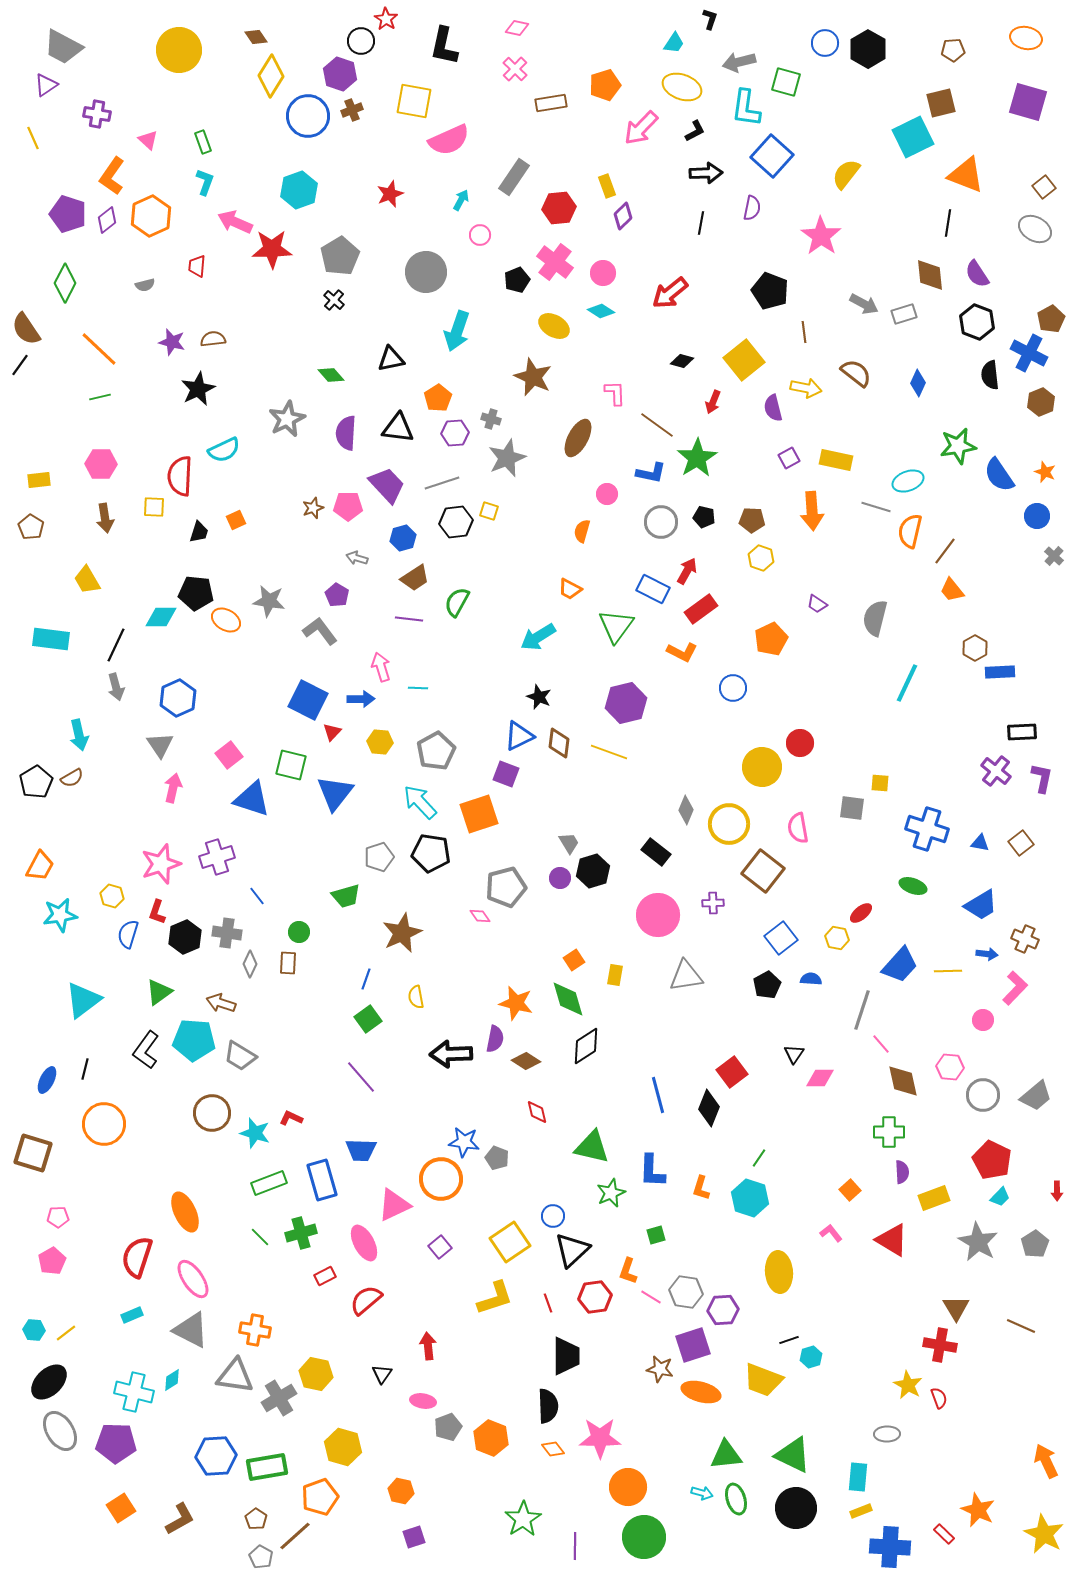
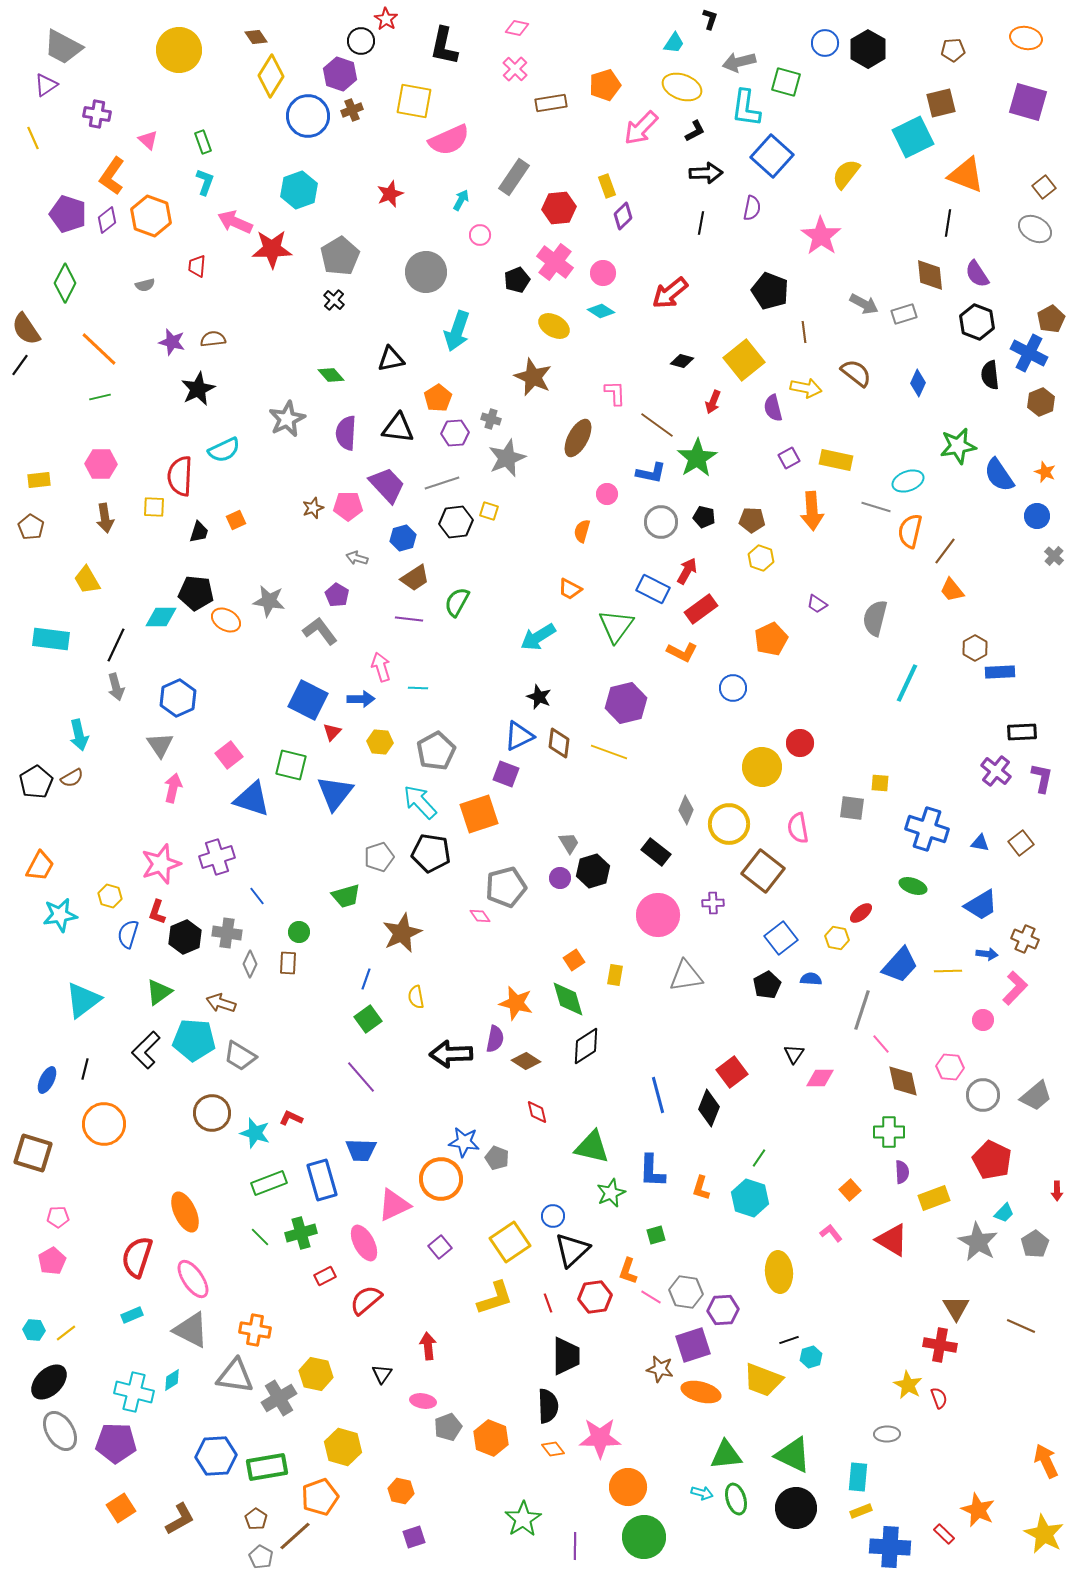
orange hexagon at (151, 216): rotated 15 degrees counterclockwise
yellow hexagon at (112, 896): moved 2 px left
black L-shape at (146, 1050): rotated 9 degrees clockwise
cyan trapezoid at (1000, 1197): moved 4 px right, 16 px down
